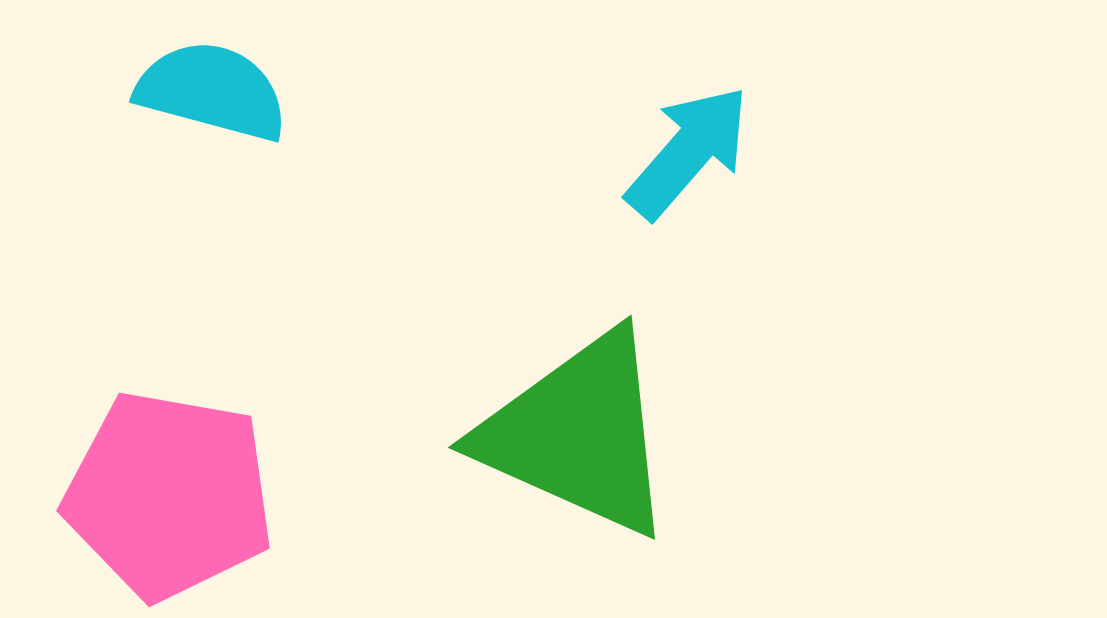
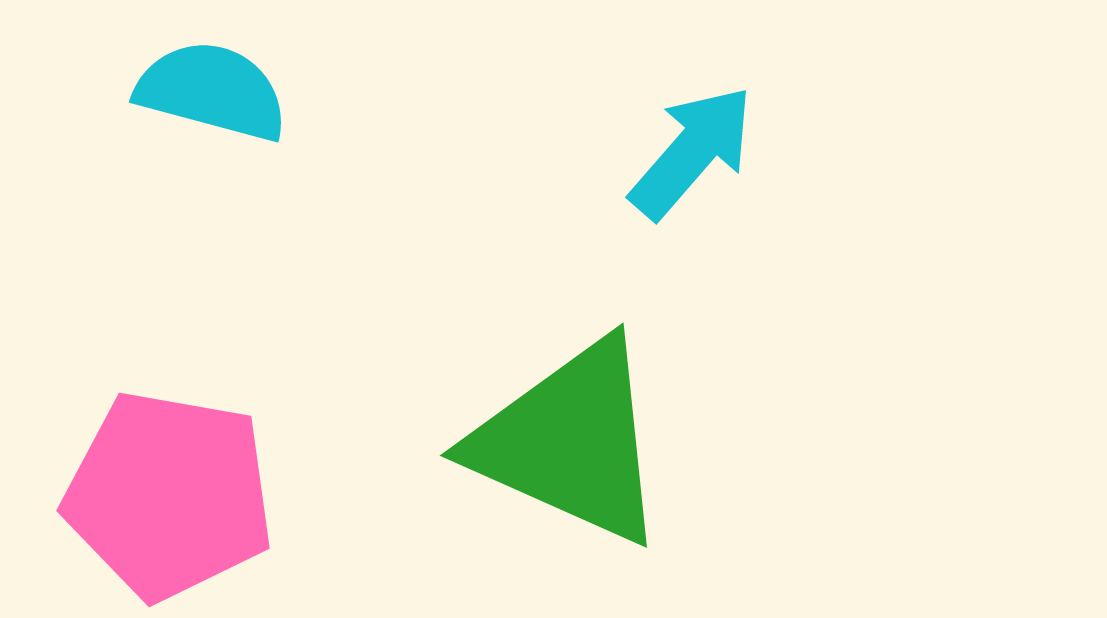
cyan arrow: moved 4 px right
green triangle: moved 8 px left, 8 px down
